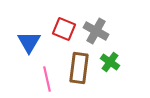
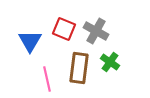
blue triangle: moved 1 px right, 1 px up
